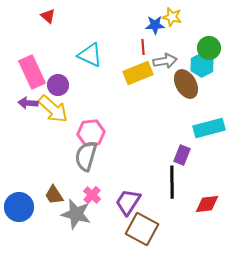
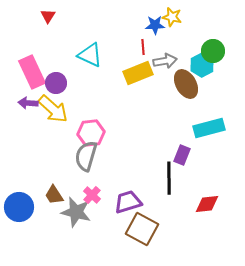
red triangle: rotated 21 degrees clockwise
green circle: moved 4 px right, 3 px down
purple circle: moved 2 px left, 2 px up
black line: moved 3 px left, 4 px up
purple trapezoid: rotated 40 degrees clockwise
gray star: moved 2 px up
